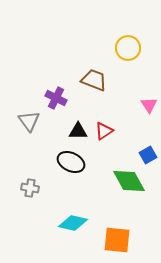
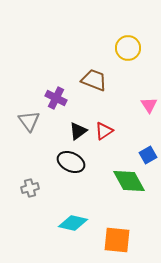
black triangle: rotated 36 degrees counterclockwise
gray cross: rotated 24 degrees counterclockwise
